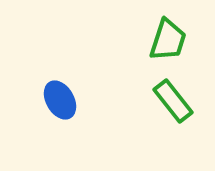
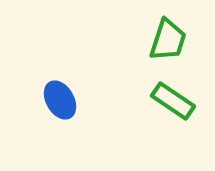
green rectangle: rotated 18 degrees counterclockwise
